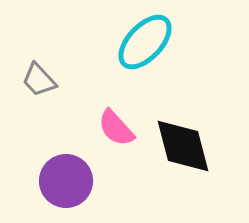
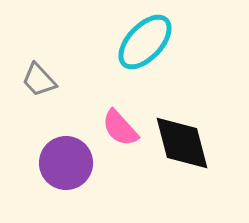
pink semicircle: moved 4 px right
black diamond: moved 1 px left, 3 px up
purple circle: moved 18 px up
